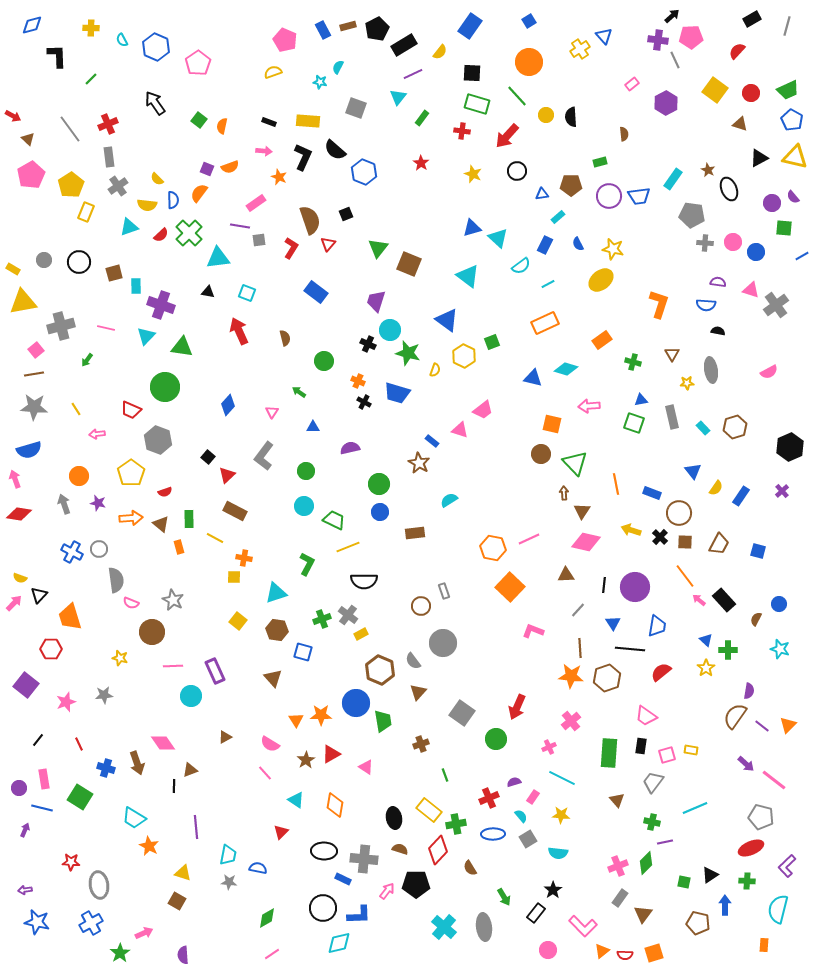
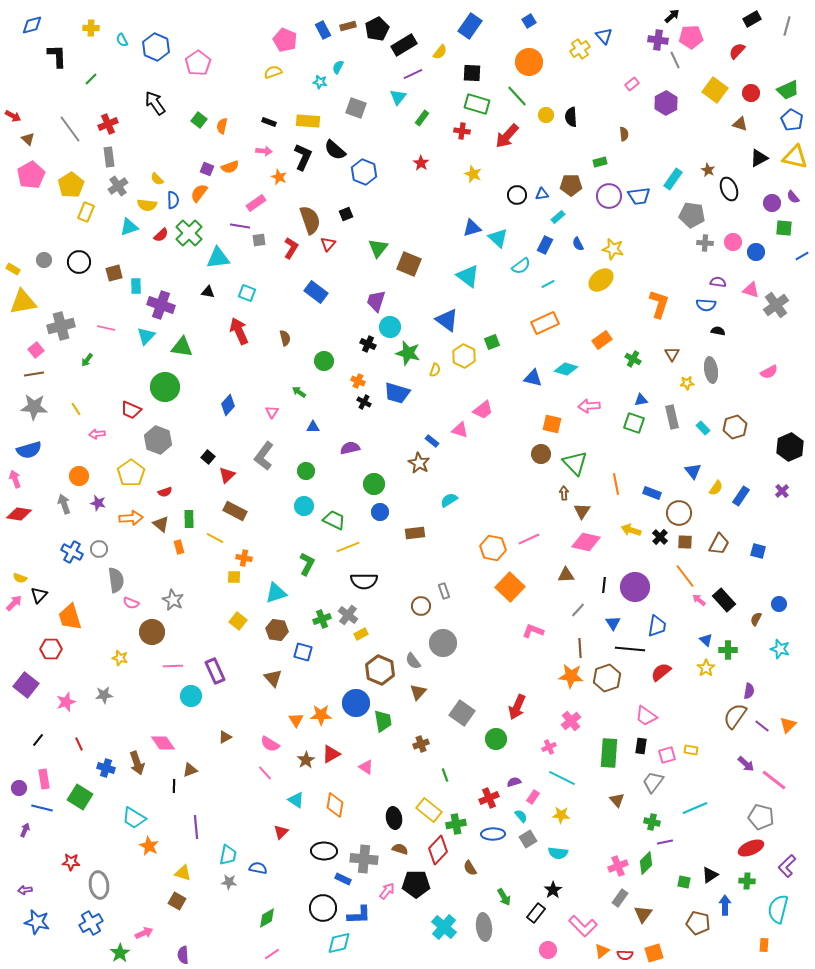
black circle at (517, 171): moved 24 px down
cyan circle at (390, 330): moved 3 px up
green cross at (633, 362): moved 3 px up; rotated 14 degrees clockwise
green circle at (379, 484): moved 5 px left
